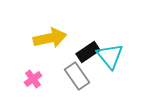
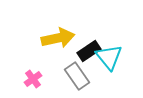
yellow arrow: moved 8 px right
black rectangle: moved 1 px right, 1 px up
cyan triangle: moved 1 px left, 1 px down
